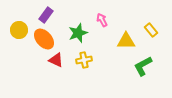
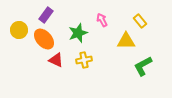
yellow rectangle: moved 11 px left, 9 px up
